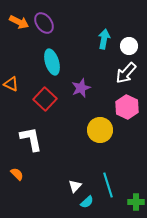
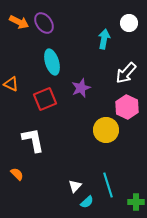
white circle: moved 23 px up
red square: rotated 25 degrees clockwise
yellow circle: moved 6 px right
white L-shape: moved 2 px right, 1 px down
